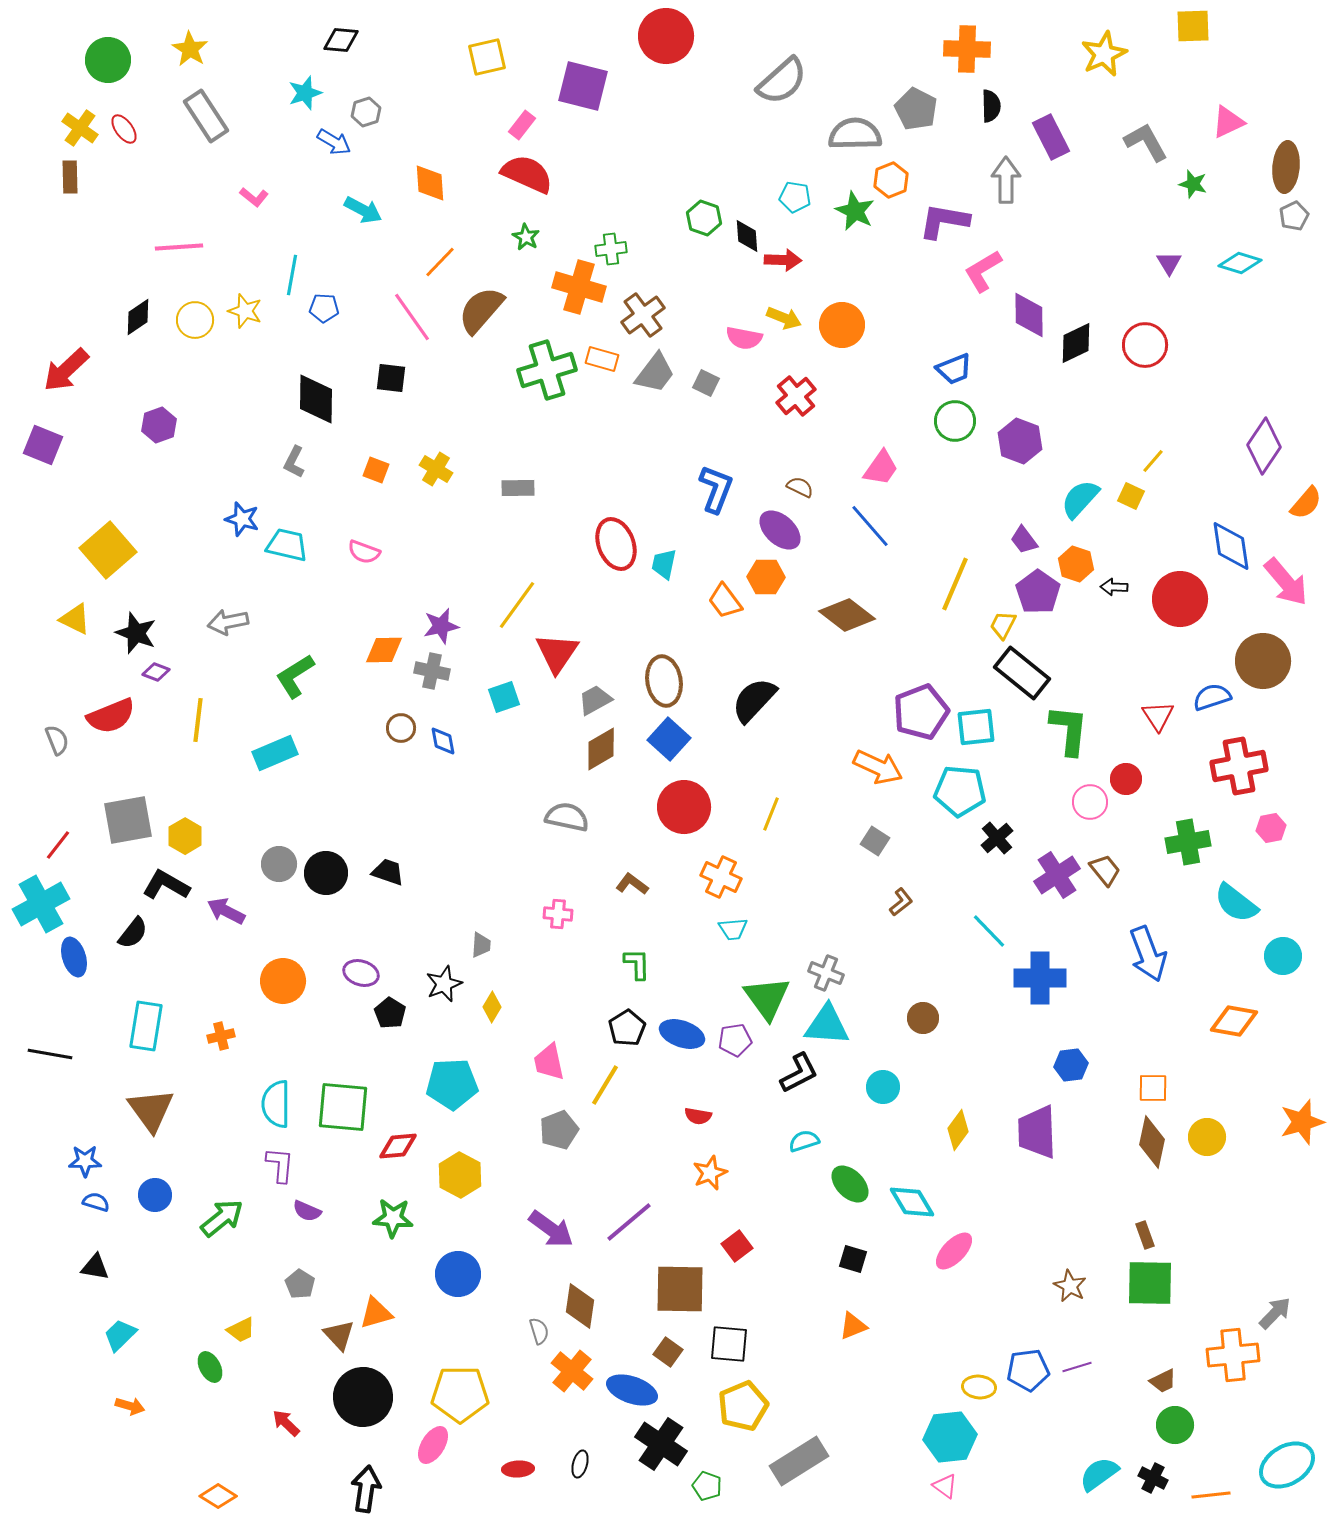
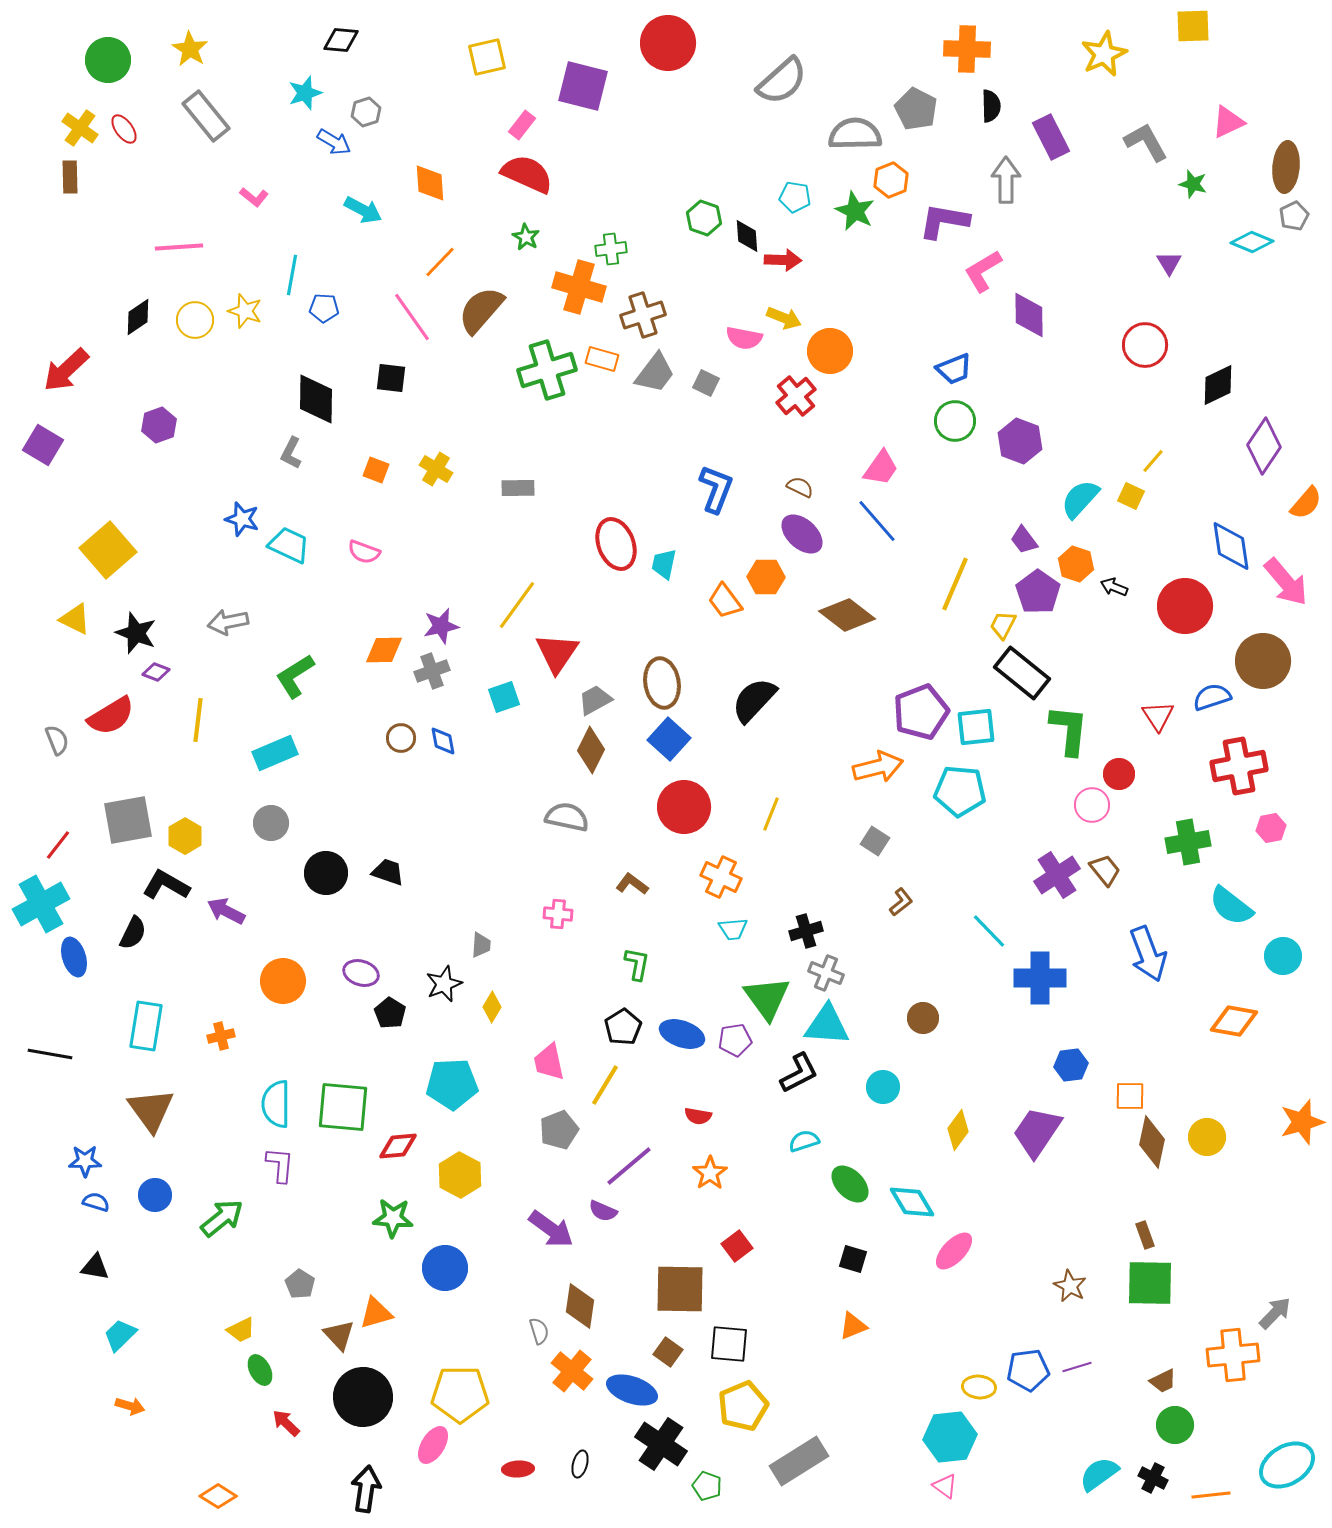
red circle at (666, 36): moved 2 px right, 7 px down
gray rectangle at (206, 116): rotated 6 degrees counterclockwise
cyan diamond at (1240, 263): moved 12 px right, 21 px up; rotated 6 degrees clockwise
brown cross at (643, 315): rotated 18 degrees clockwise
orange circle at (842, 325): moved 12 px left, 26 px down
black diamond at (1076, 343): moved 142 px right, 42 px down
purple square at (43, 445): rotated 9 degrees clockwise
gray L-shape at (294, 462): moved 3 px left, 9 px up
blue line at (870, 526): moved 7 px right, 5 px up
purple ellipse at (780, 530): moved 22 px right, 4 px down
cyan trapezoid at (287, 545): moved 2 px right; rotated 12 degrees clockwise
black arrow at (1114, 587): rotated 20 degrees clockwise
red circle at (1180, 599): moved 5 px right, 7 px down
gray cross at (432, 671): rotated 32 degrees counterclockwise
brown ellipse at (664, 681): moved 2 px left, 2 px down
red semicircle at (111, 716): rotated 9 degrees counterclockwise
brown circle at (401, 728): moved 10 px down
brown diamond at (601, 749): moved 10 px left, 1 px down; rotated 33 degrees counterclockwise
orange arrow at (878, 767): rotated 39 degrees counterclockwise
red circle at (1126, 779): moved 7 px left, 5 px up
pink circle at (1090, 802): moved 2 px right, 3 px down
black cross at (997, 838): moved 191 px left, 93 px down; rotated 24 degrees clockwise
gray circle at (279, 864): moved 8 px left, 41 px up
cyan semicircle at (1236, 903): moved 5 px left, 3 px down
black semicircle at (133, 933): rotated 12 degrees counterclockwise
green L-shape at (637, 964): rotated 12 degrees clockwise
black pentagon at (627, 1028): moved 4 px left, 1 px up
orange square at (1153, 1088): moved 23 px left, 8 px down
purple trapezoid at (1037, 1132): rotated 36 degrees clockwise
orange star at (710, 1173): rotated 12 degrees counterclockwise
purple semicircle at (307, 1211): moved 296 px right
purple line at (629, 1222): moved 56 px up
blue circle at (458, 1274): moved 13 px left, 6 px up
green ellipse at (210, 1367): moved 50 px right, 3 px down
